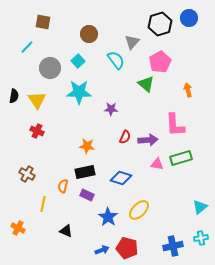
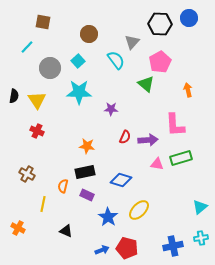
black hexagon: rotated 20 degrees clockwise
blue diamond: moved 2 px down
